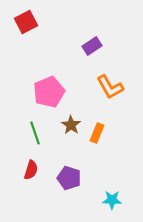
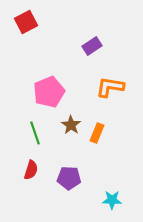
orange L-shape: rotated 128 degrees clockwise
purple pentagon: rotated 15 degrees counterclockwise
